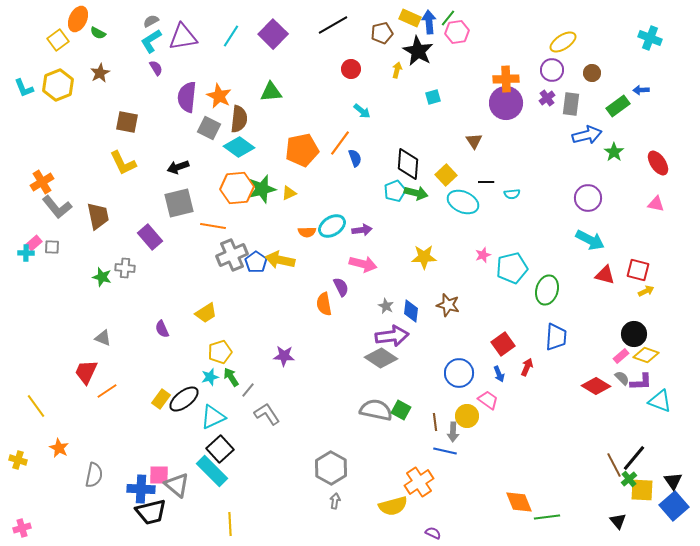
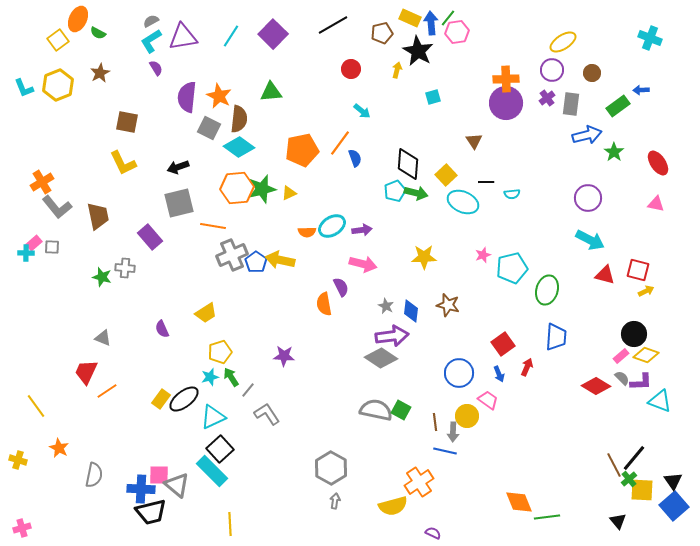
blue arrow at (429, 22): moved 2 px right, 1 px down
